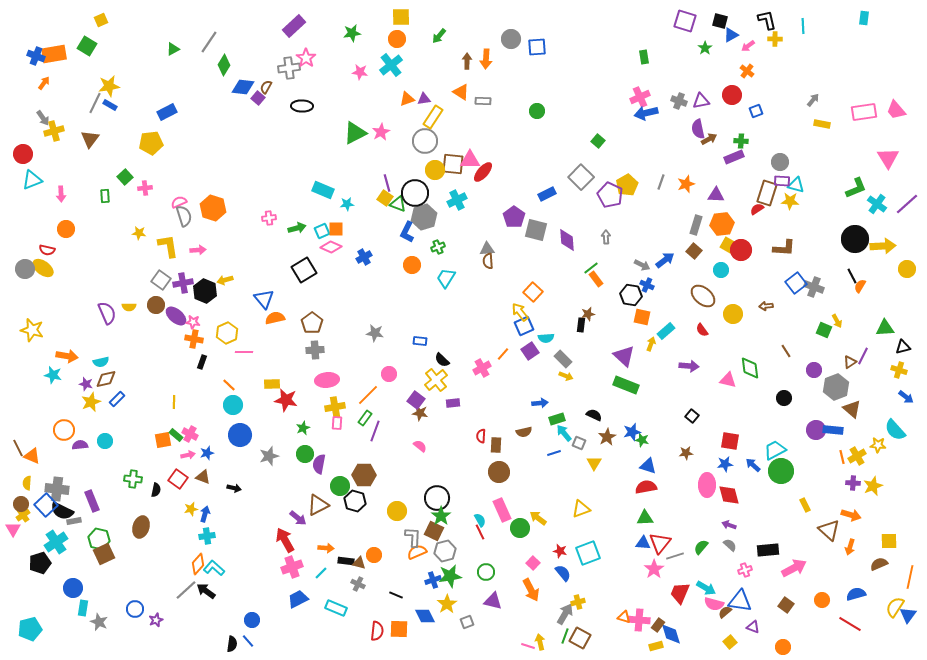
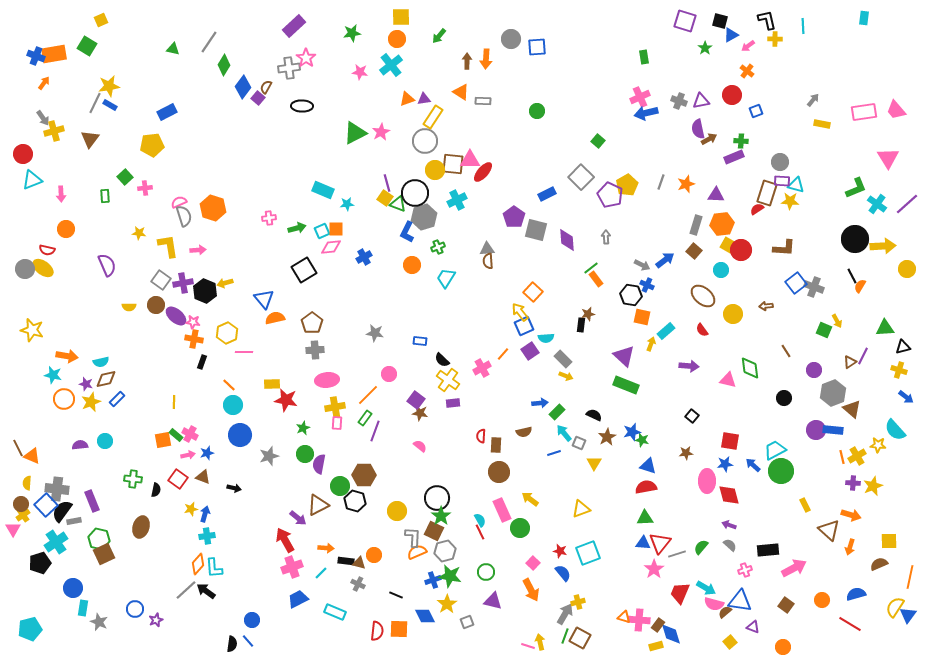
green triangle at (173, 49): rotated 40 degrees clockwise
blue diamond at (243, 87): rotated 60 degrees counterclockwise
yellow pentagon at (151, 143): moved 1 px right, 2 px down
pink diamond at (331, 247): rotated 30 degrees counterclockwise
yellow arrow at (225, 280): moved 3 px down
purple semicircle at (107, 313): moved 48 px up
yellow cross at (436, 380): moved 12 px right; rotated 15 degrees counterclockwise
gray hexagon at (836, 387): moved 3 px left, 6 px down
green rectangle at (557, 419): moved 7 px up; rotated 28 degrees counterclockwise
orange circle at (64, 430): moved 31 px up
pink ellipse at (707, 485): moved 4 px up
black semicircle at (62, 511): rotated 100 degrees clockwise
yellow arrow at (538, 518): moved 8 px left, 19 px up
gray line at (675, 556): moved 2 px right, 2 px up
cyan L-shape at (214, 568): rotated 135 degrees counterclockwise
green star at (450, 576): rotated 20 degrees clockwise
cyan rectangle at (336, 608): moved 1 px left, 4 px down
